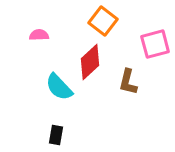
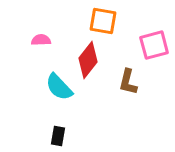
orange square: rotated 28 degrees counterclockwise
pink semicircle: moved 2 px right, 5 px down
pink square: moved 1 px left, 1 px down
red diamond: moved 2 px left, 2 px up; rotated 9 degrees counterclockwise
black rectangle: moved 2 px right, 1 px down
